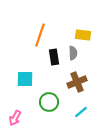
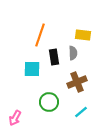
cyan square: moved 7 px right, 10 px up
